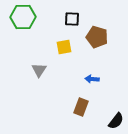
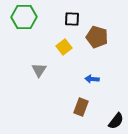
green hexagon: moved 1 px right
yellow square: rotated 28 degrees counterclockwise
